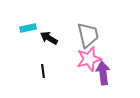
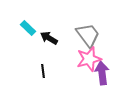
cyan rectangle: rotated 56 degrees clockwise
gray trapezoid: rotated 24 degrees counterclockwise
purple arrow: moved 1 px left
